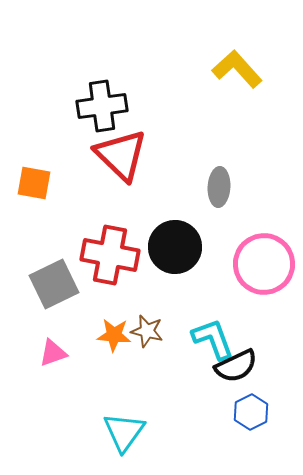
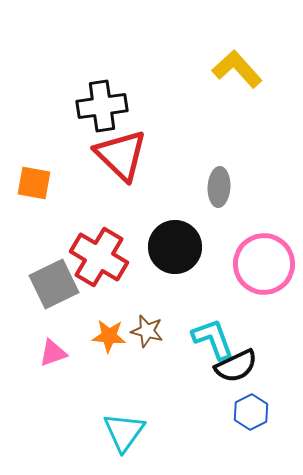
red cross: moved 11 px left, 2 px down; rotated 20 degrees clockwise
orange star: moved 5 px left, 1 px down
